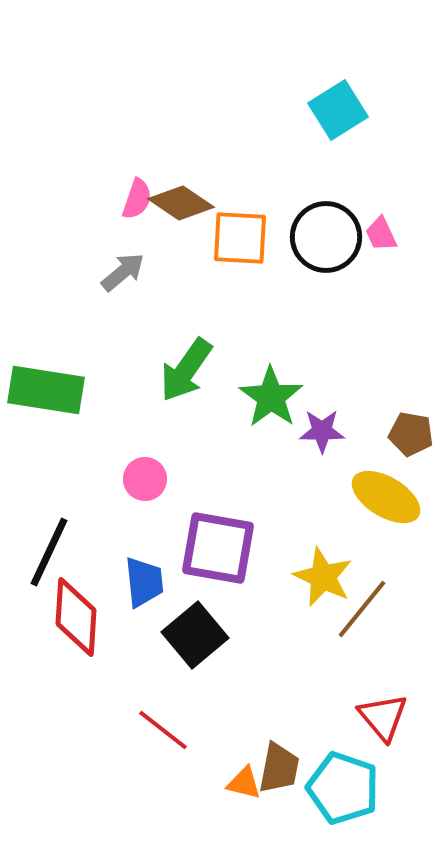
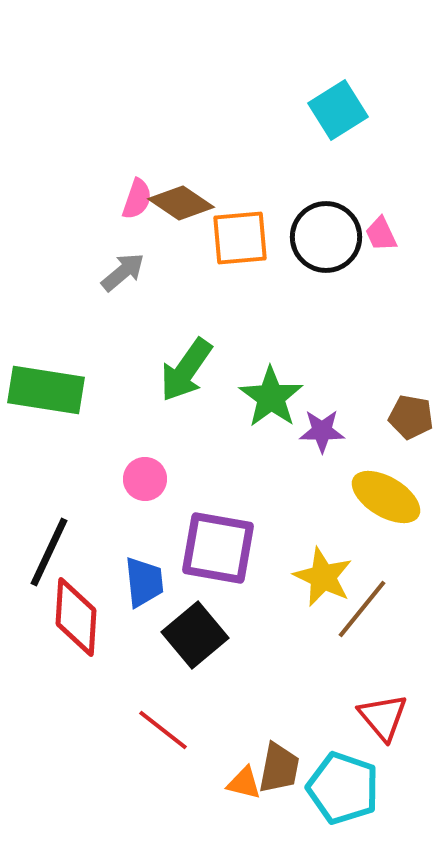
orange square: rotated 8 degrees counterclockwise
brown pentagon: moved 17 px up
